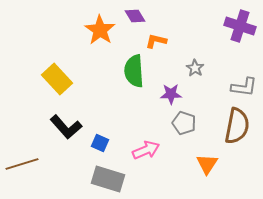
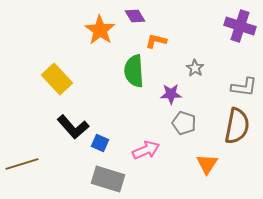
black L-shape: moved 7 px right
